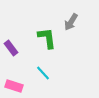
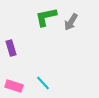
green L-shape: moved 1 px left, 21 px up; rotated 95 degrees counterclockwise
purple rectangle: rotated 21 degrees clockwise
cyan line: moved 10 px down
